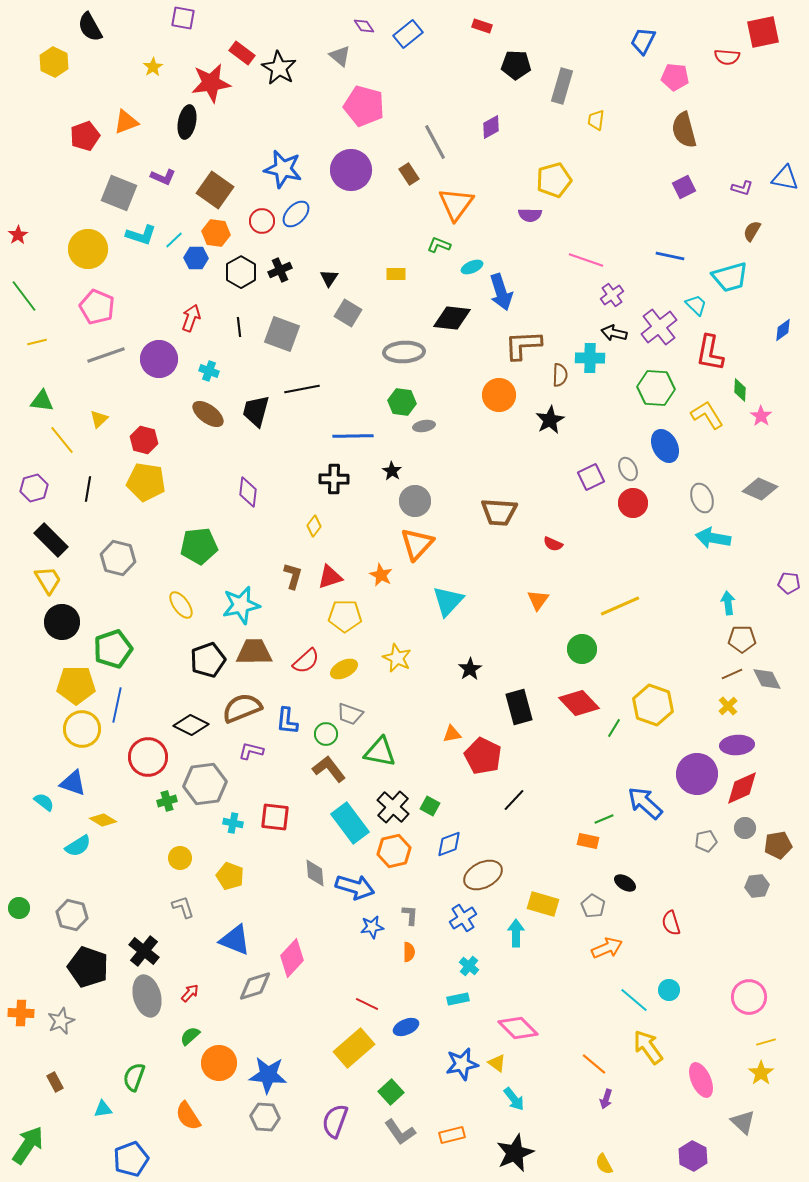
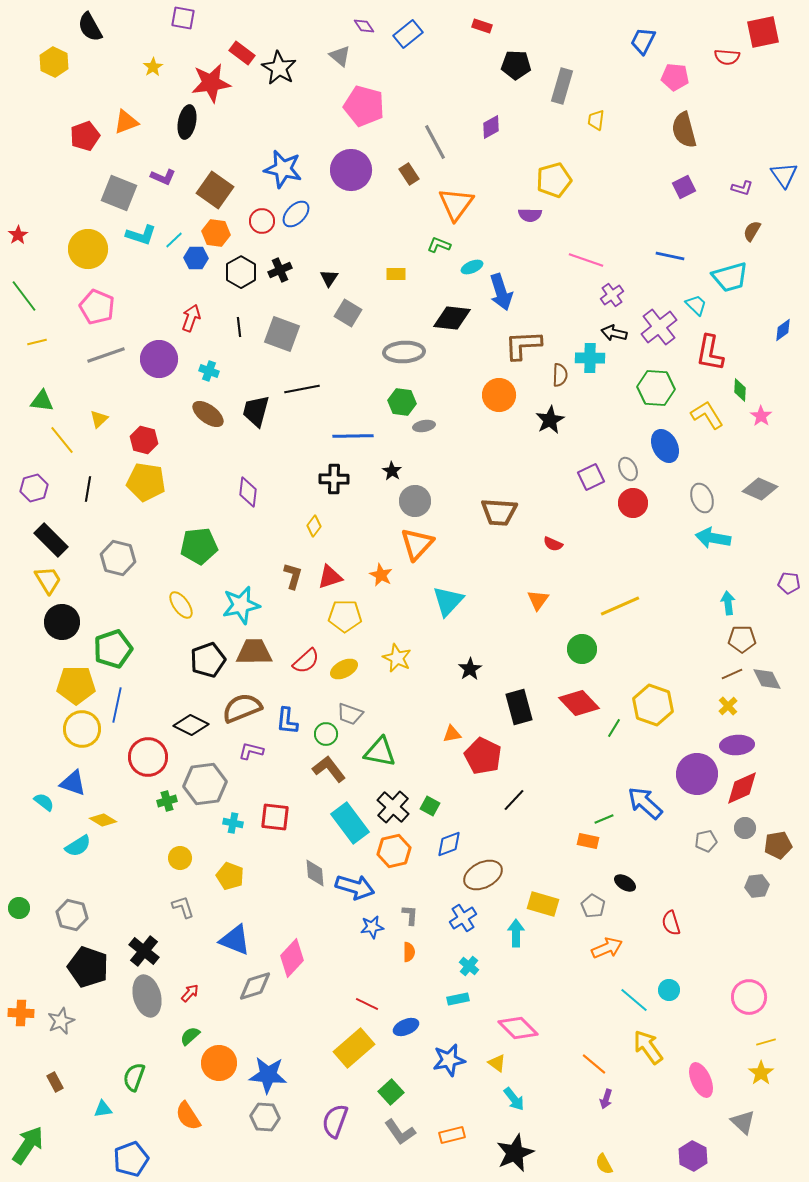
blue triangle at (785, 178): moved 1 px left, 3 px up; rotated 44 degrees clockwise
blue star at (462, 1064): moved 13 px left, 4 px up
